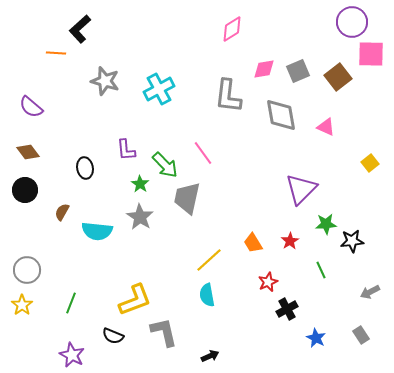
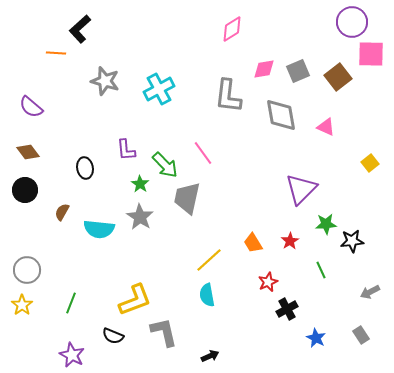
cyan semicircle at (97, 231): moved 2 px right, 2 px up
